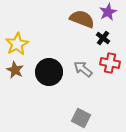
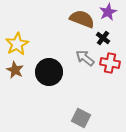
gray arrow: moved 2 px right, 11 px up
